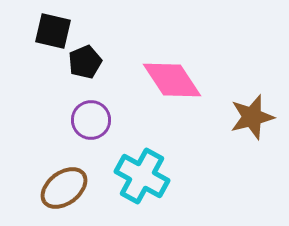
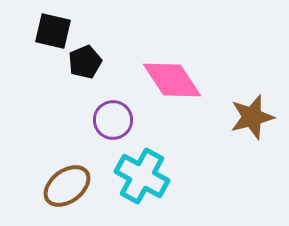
purple circle: moved 22 px right
brown ellipse: moved 3 px right, 2 px up
